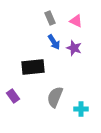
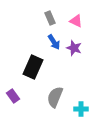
black rectangle: rotated 60 degrees counterclockwise
